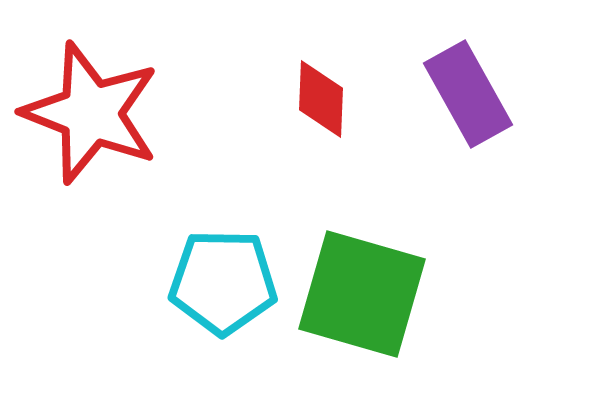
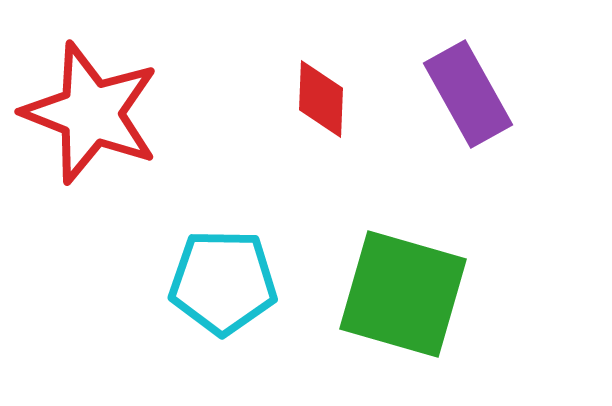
green square: moved 41 px right
